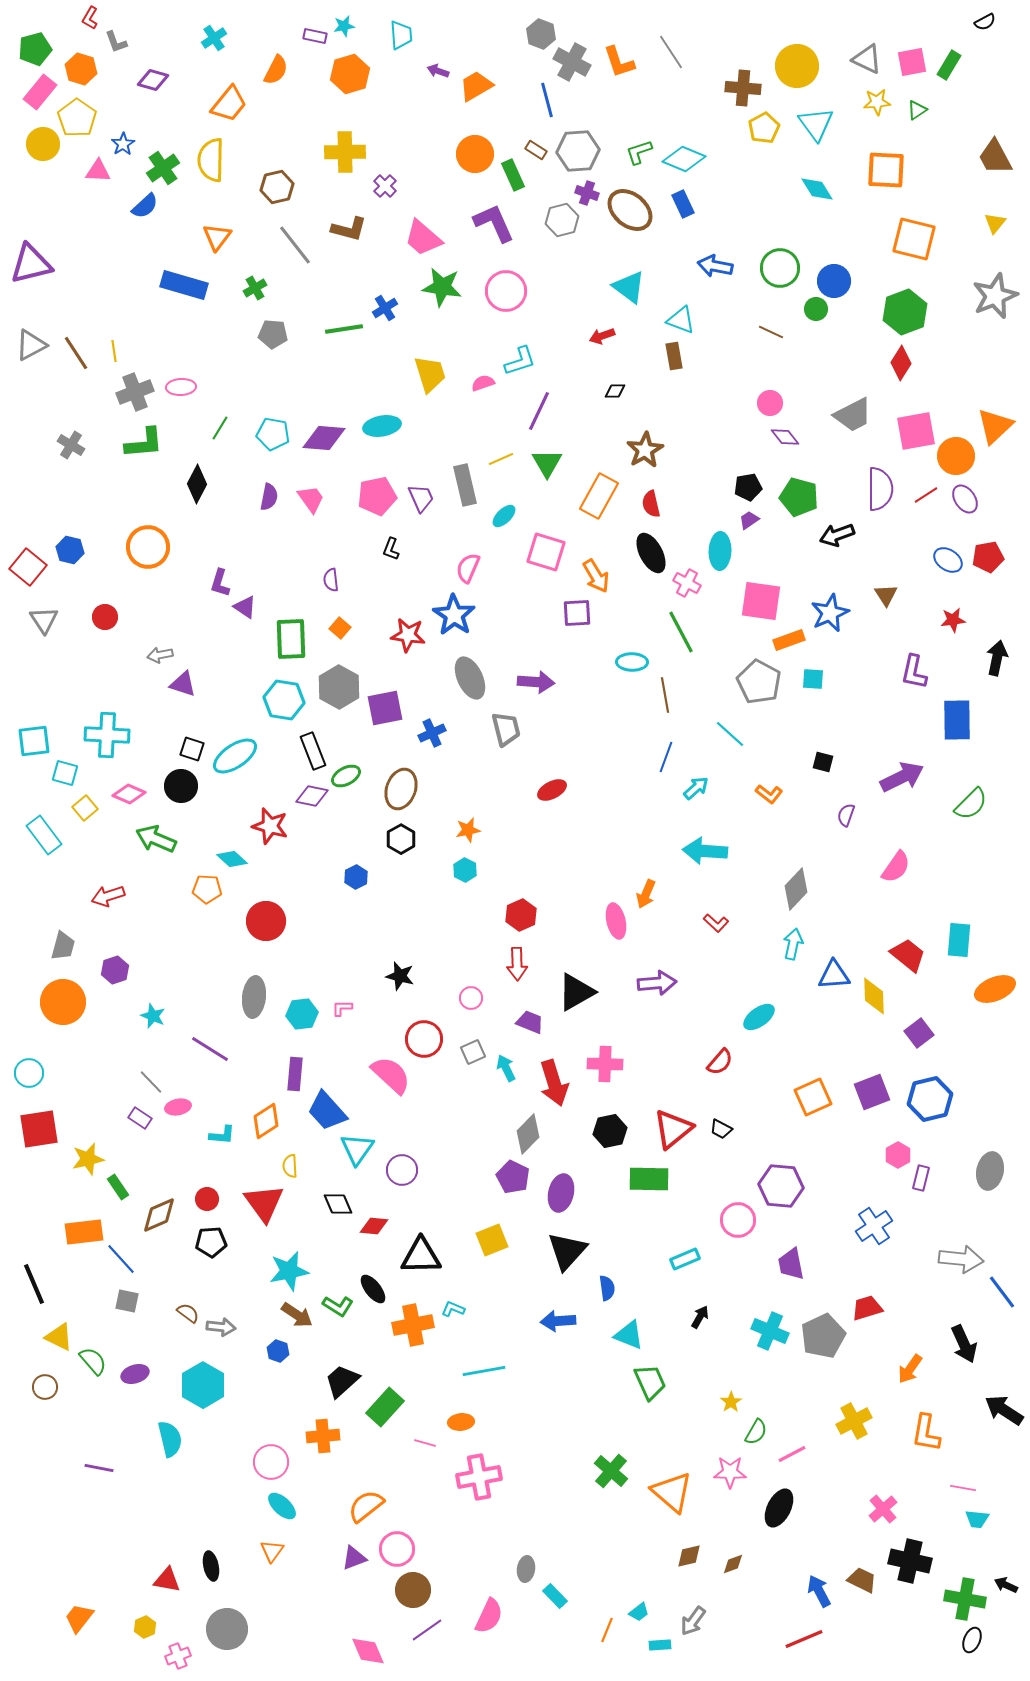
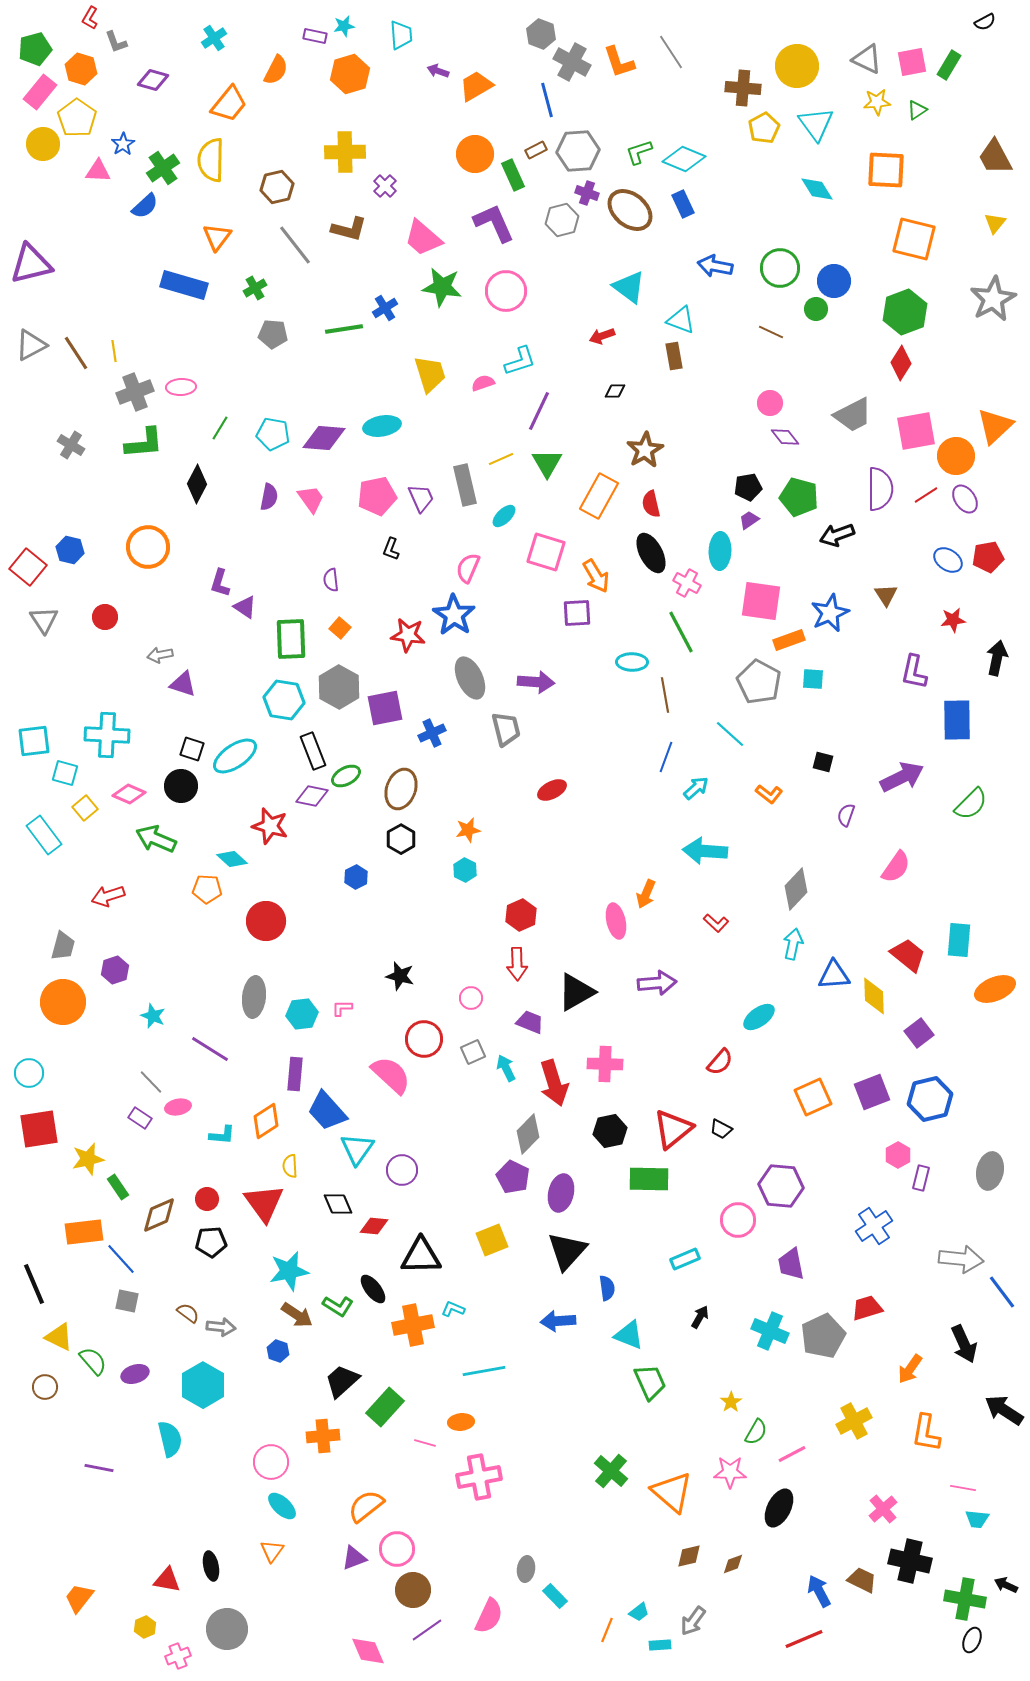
brown rectangle at (536, 150): rotated 60 degrees counterclockwise
gray star at (995, 296): moved 2 px left, 3 px down; rotated 6 degrees counterclockwise
orange trapezoid at (79, 1618): moved 20 px up
